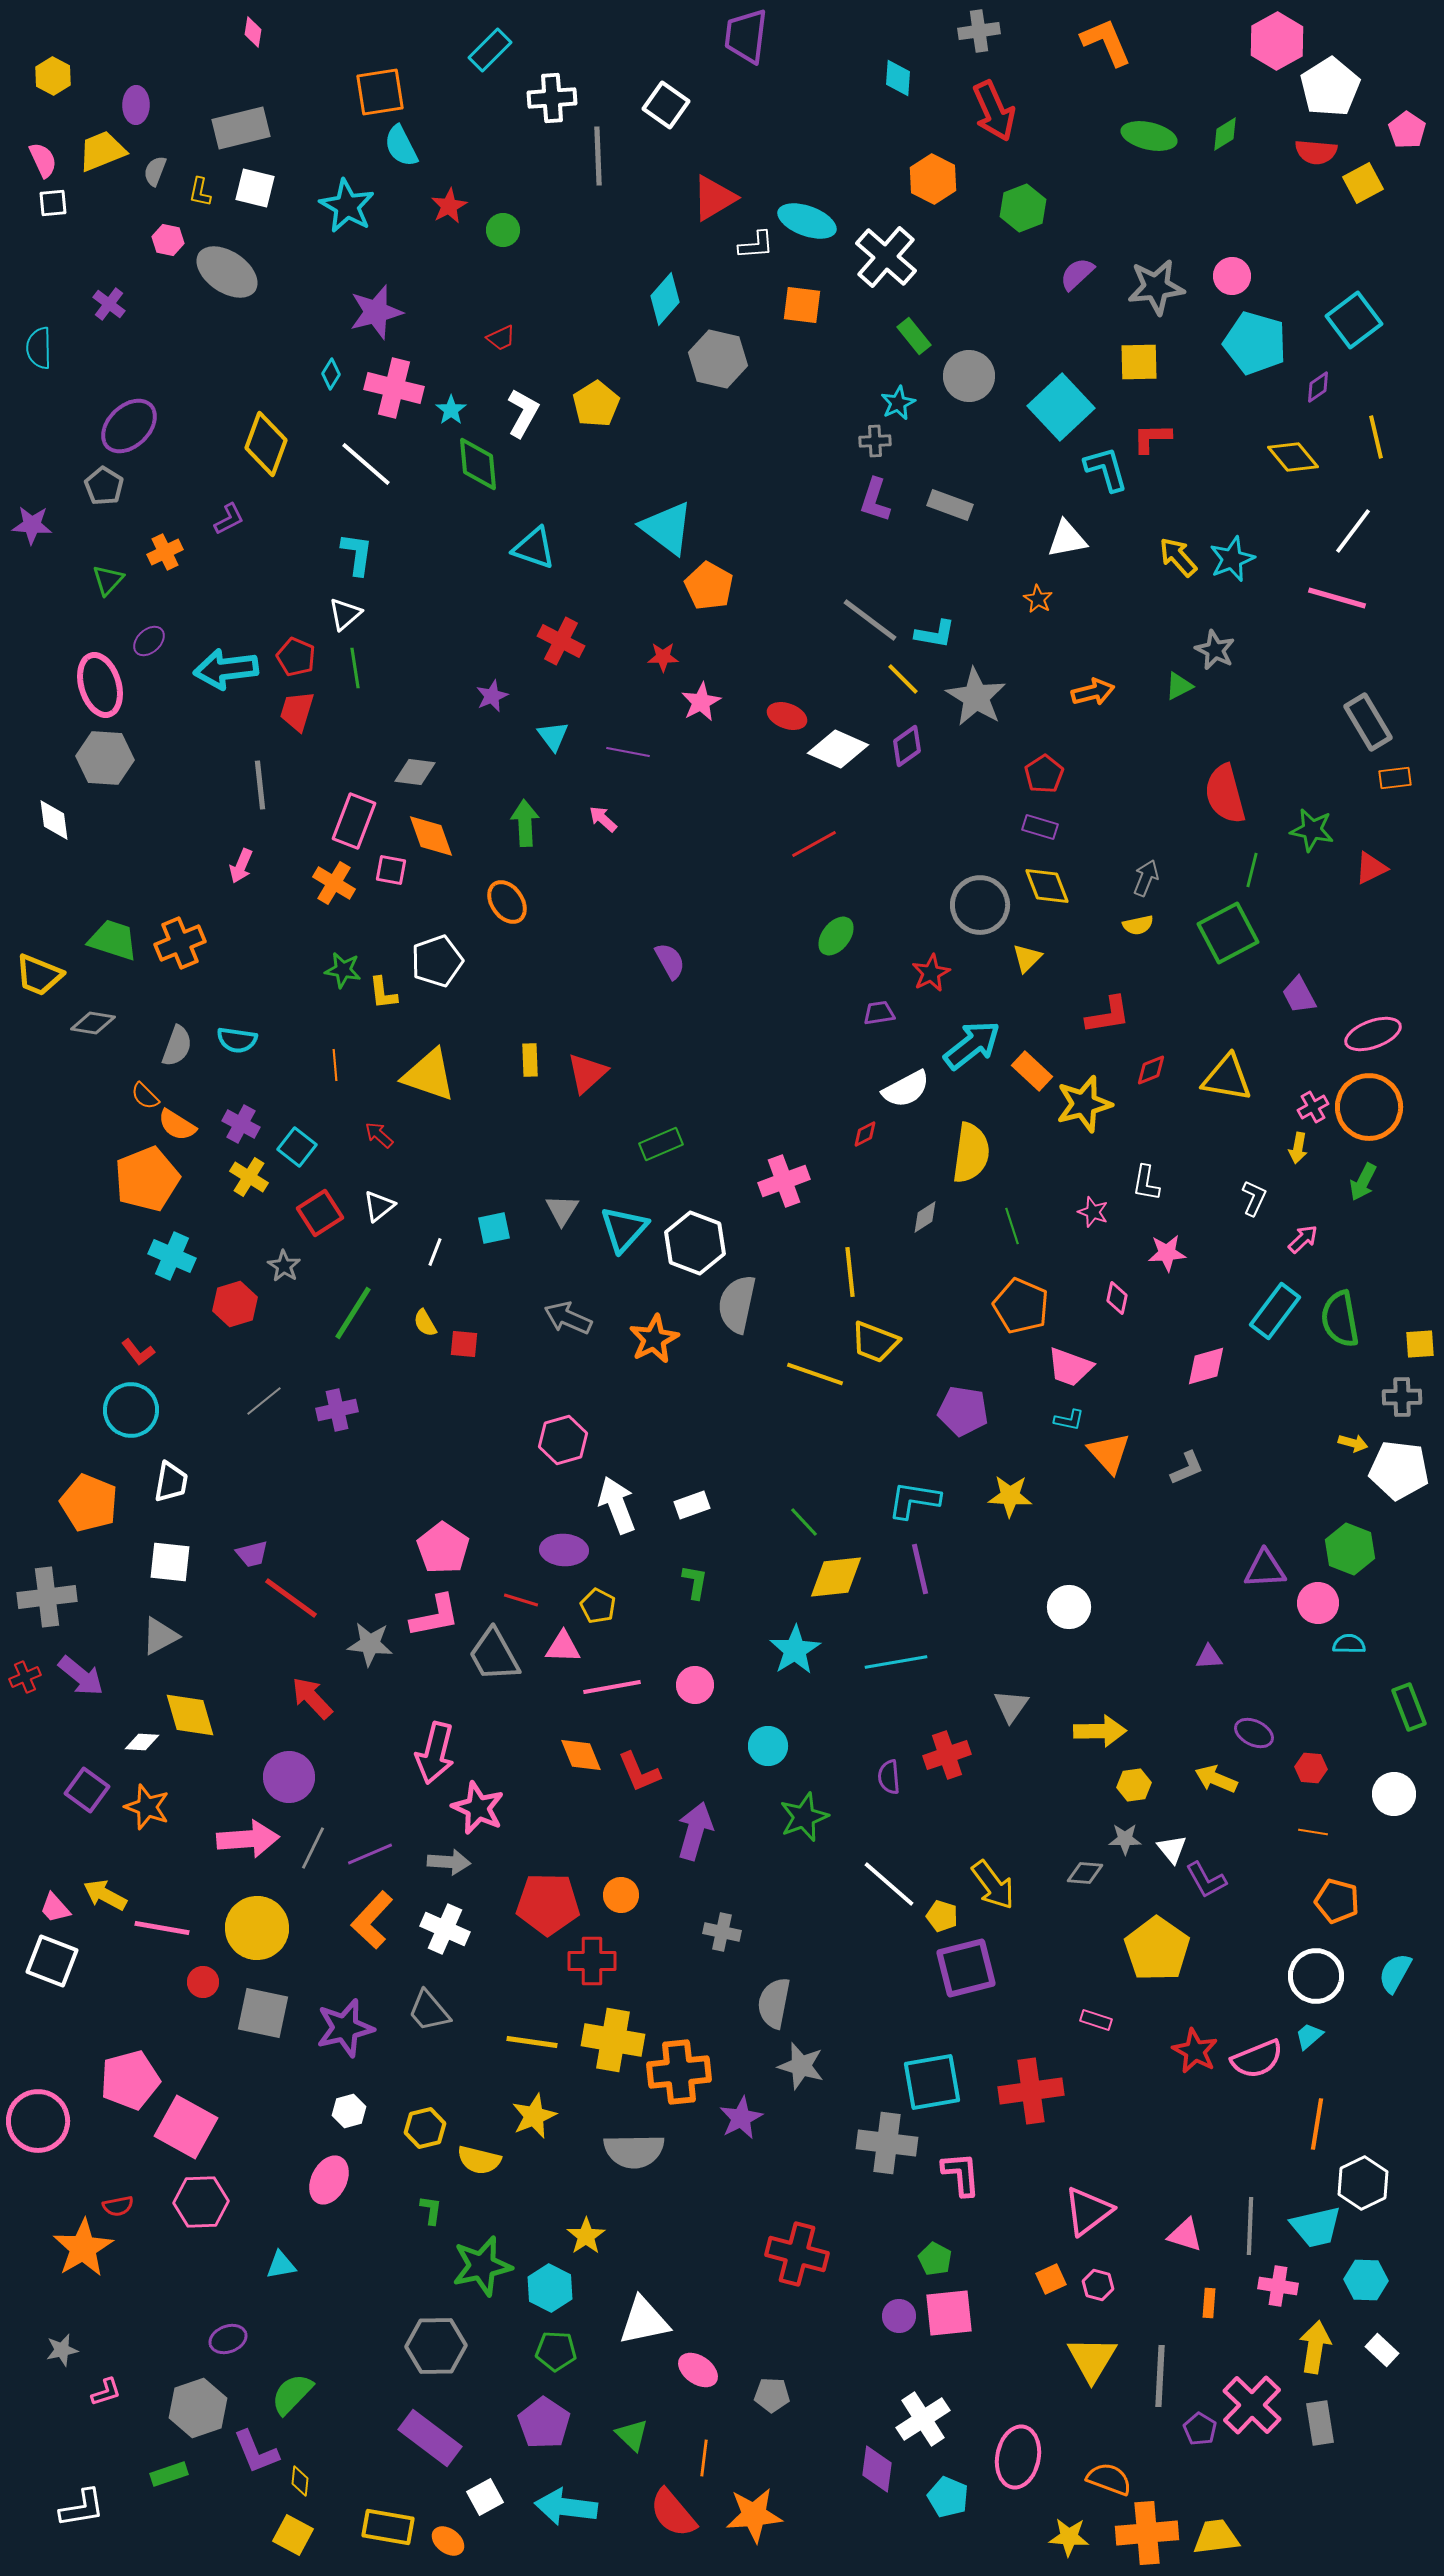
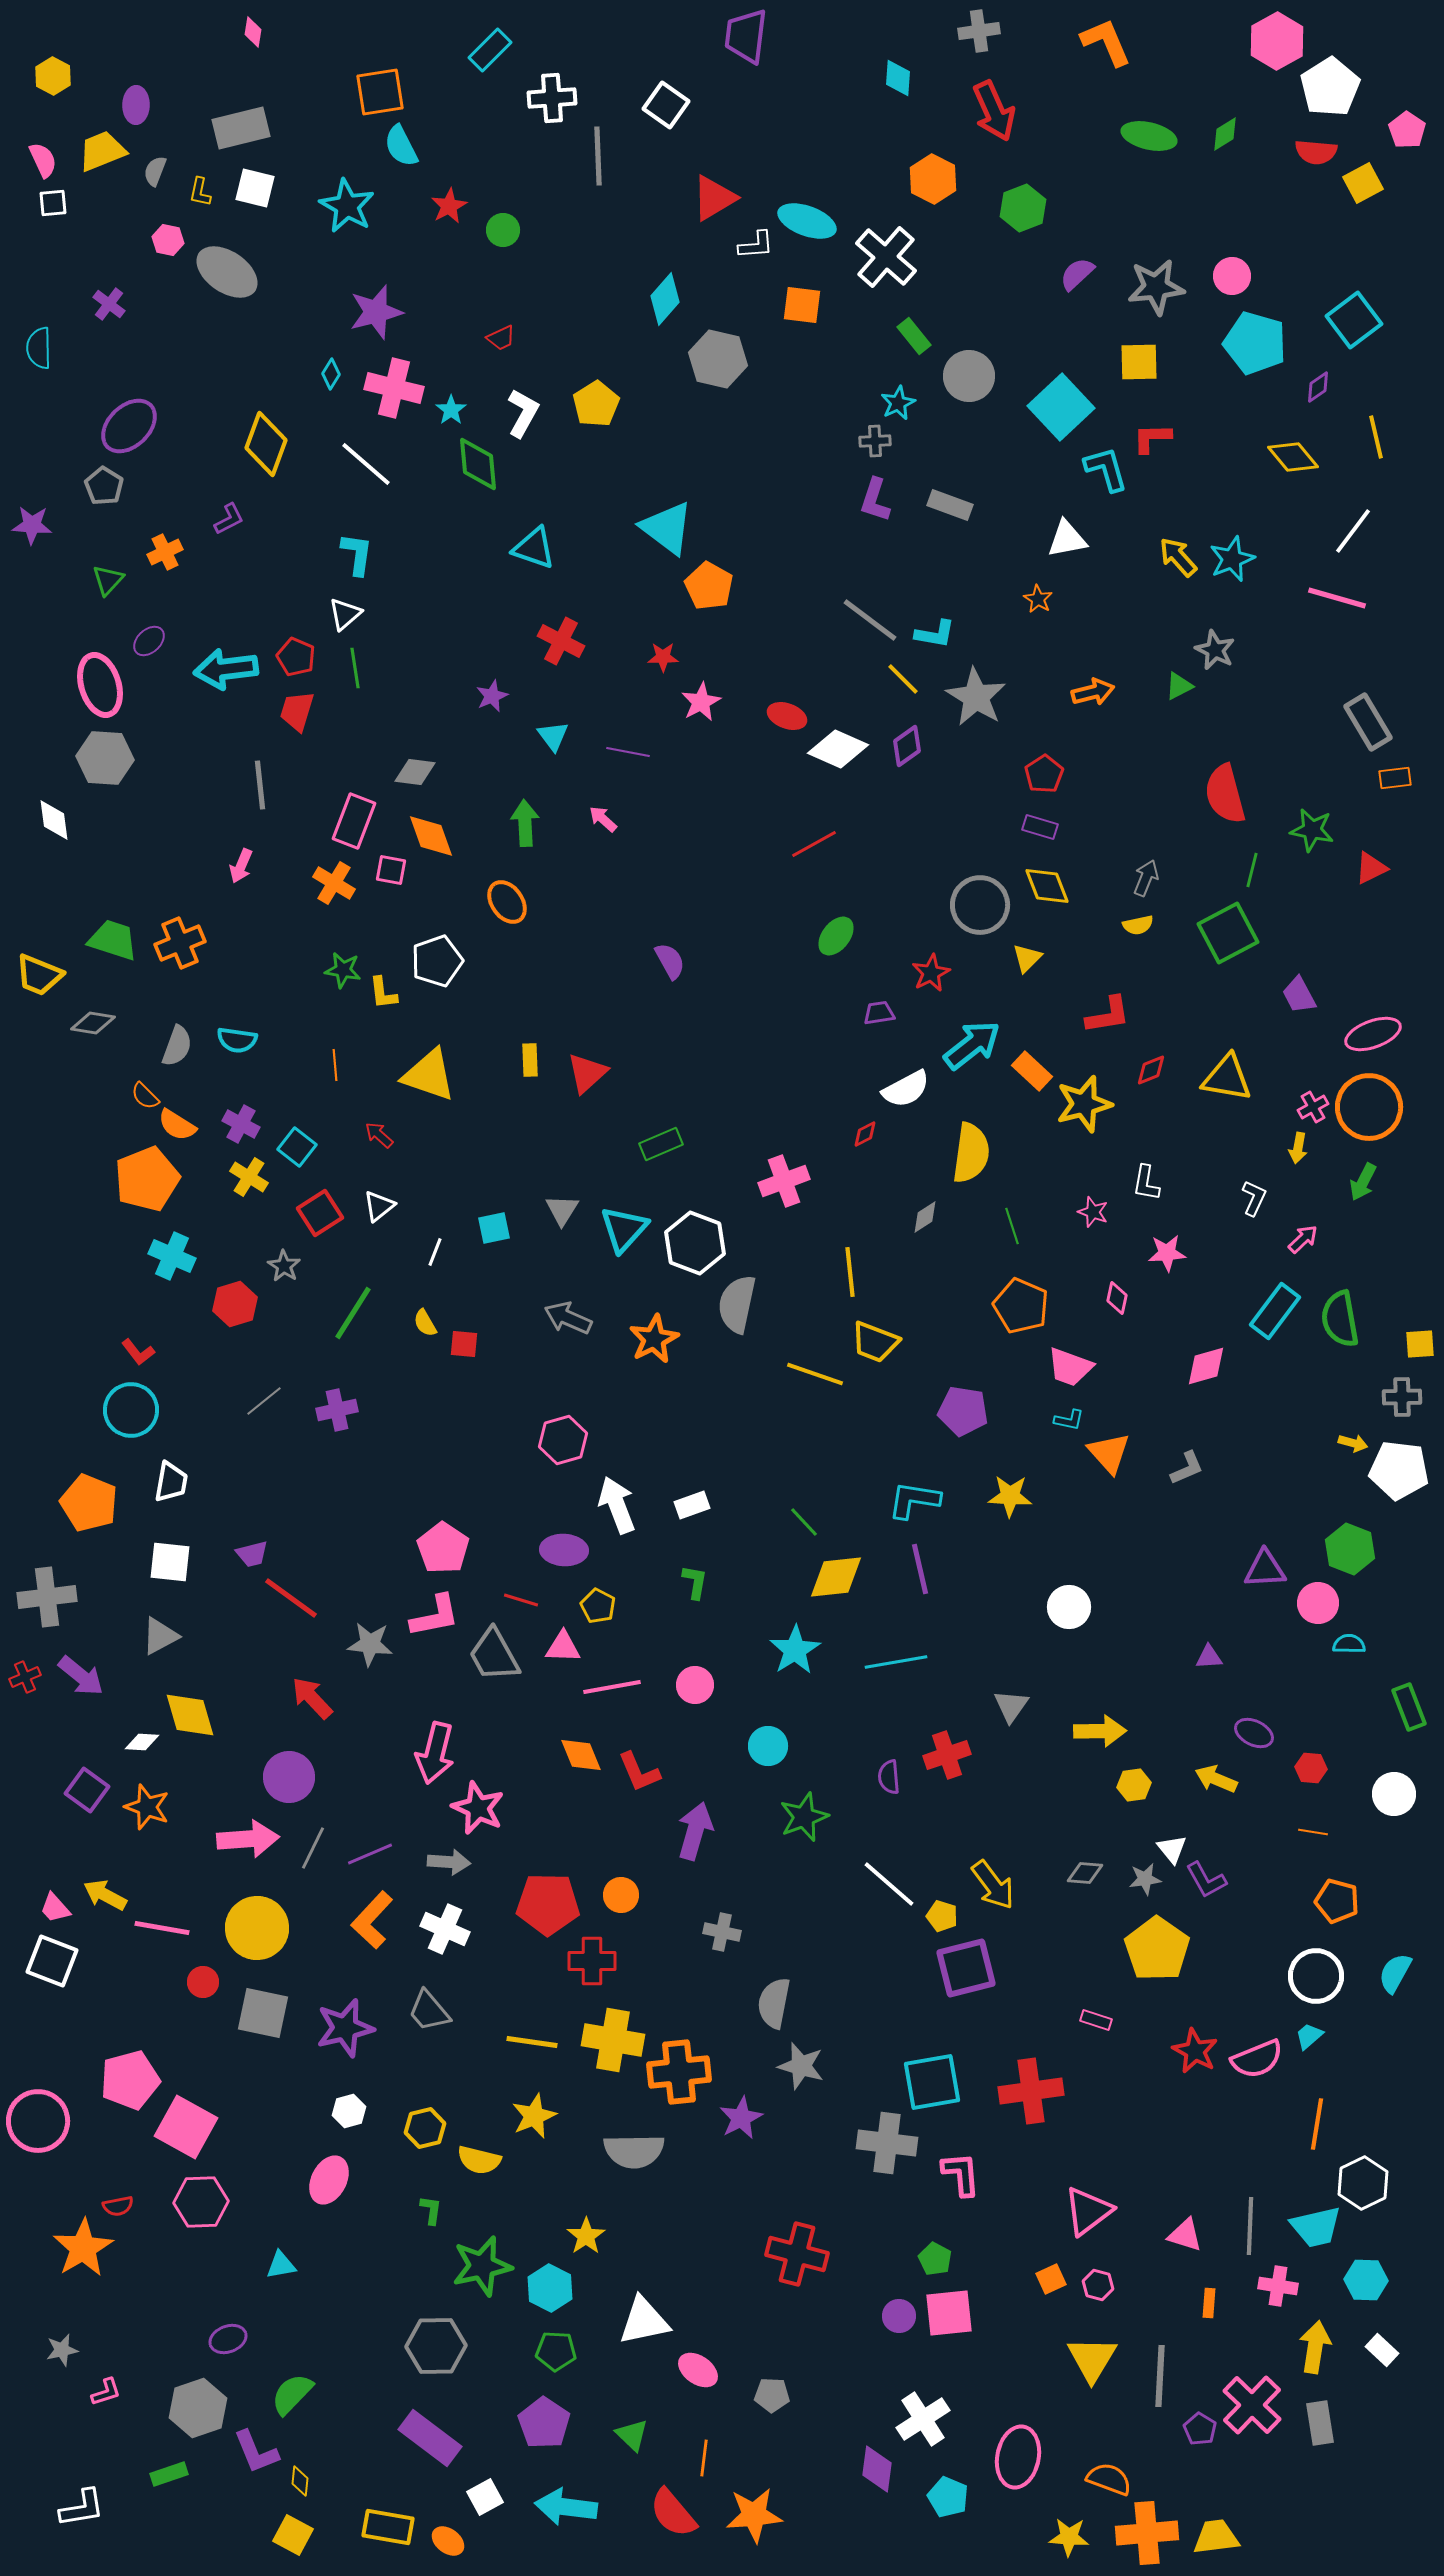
gray star at (1125, 1839): moved 20 px right, 40 px down; rotated 8 degrees counterclockwise
